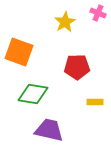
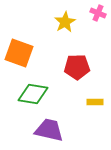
orange square: moved 1 px down
